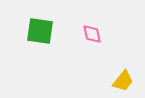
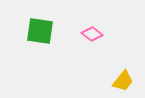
pink diamond: rotated 40 degrees counterclockwise
